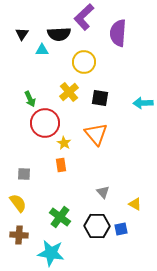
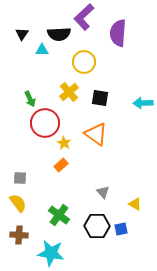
orange triangle: rotated 15 degrees counterclockwise
orange rectangle: rotated 56 degrees clockwise
gray square: moved 4 px left, 4 px down
green cross: moved 1 px left, 2 px up
